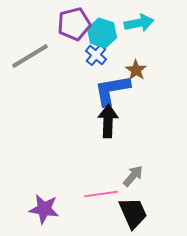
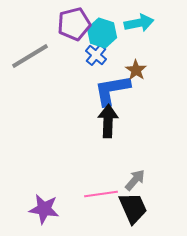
gray arrow: moved 2 px right, 4 px down
black trapezoid: moved 5 px up
